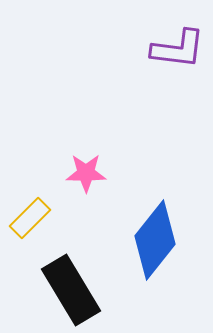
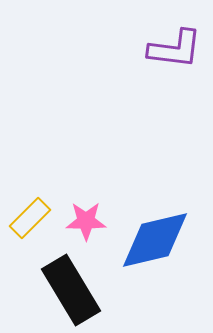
purple L-shape: moved 3 px left
pink star: moved 48 px down
blue diamond: rotated 38 degrees clockwise
